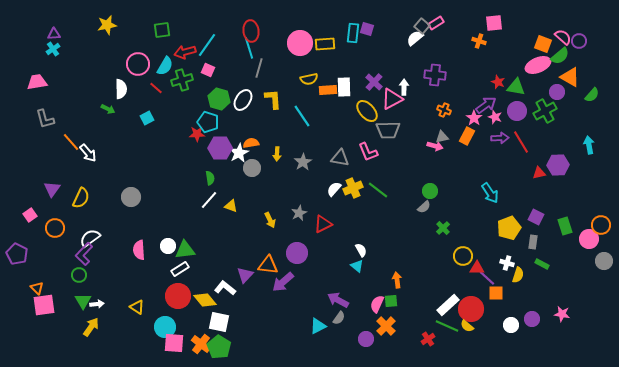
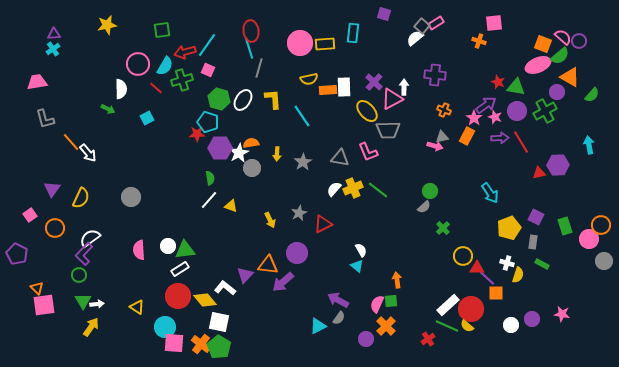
purple square at (367, 29): moved 17 px right, 15 px up
